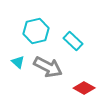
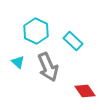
cyan hexagon: rotated 20 degrees counterclockwise
gray arrow: rotated 40 degrees clockwise
red diamond: moved 1 px right, 3 px down; rotated 25 degrees clockwise
